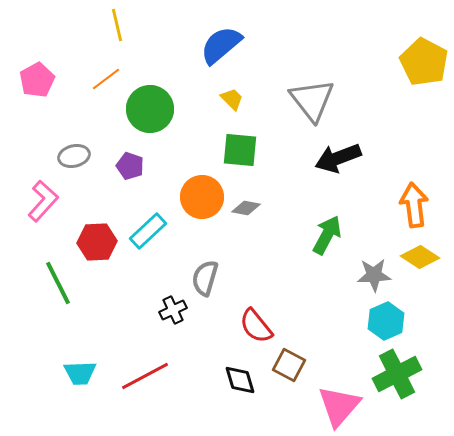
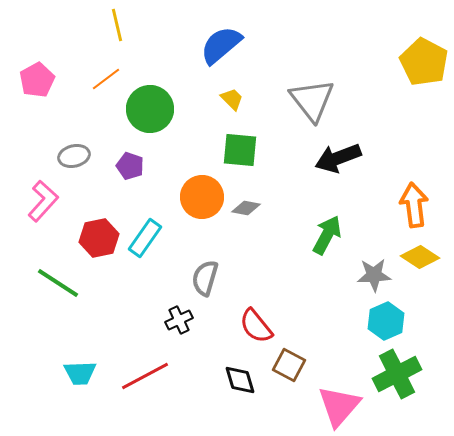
cyan rectangle: moved 3 px left, 7 px down; rotated 12 degrees counterclockwise
red hexagon: moved 2 px right, 4 px up; rotated 9 degrees counterclockwise
green line: rotated 30 degrees counterclockwise
black cross: moved 6 px right, 10 px down
